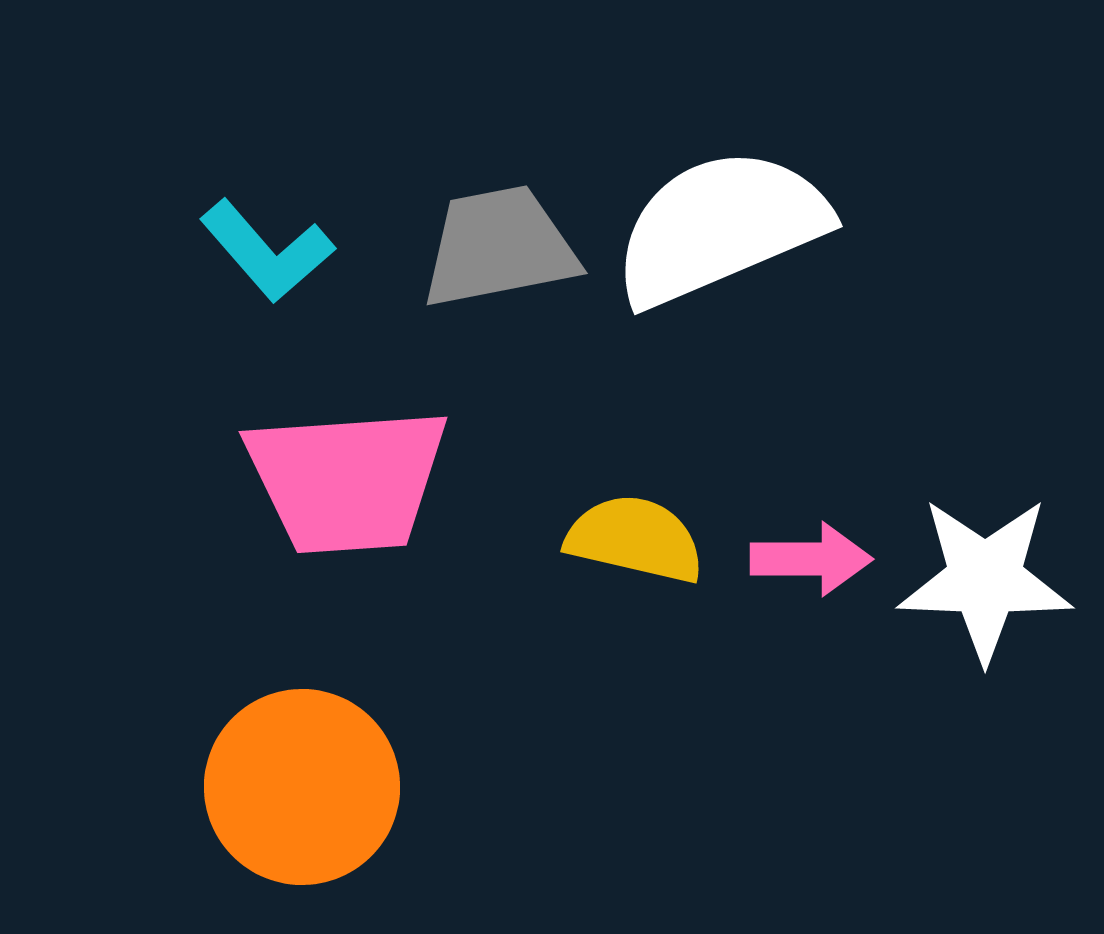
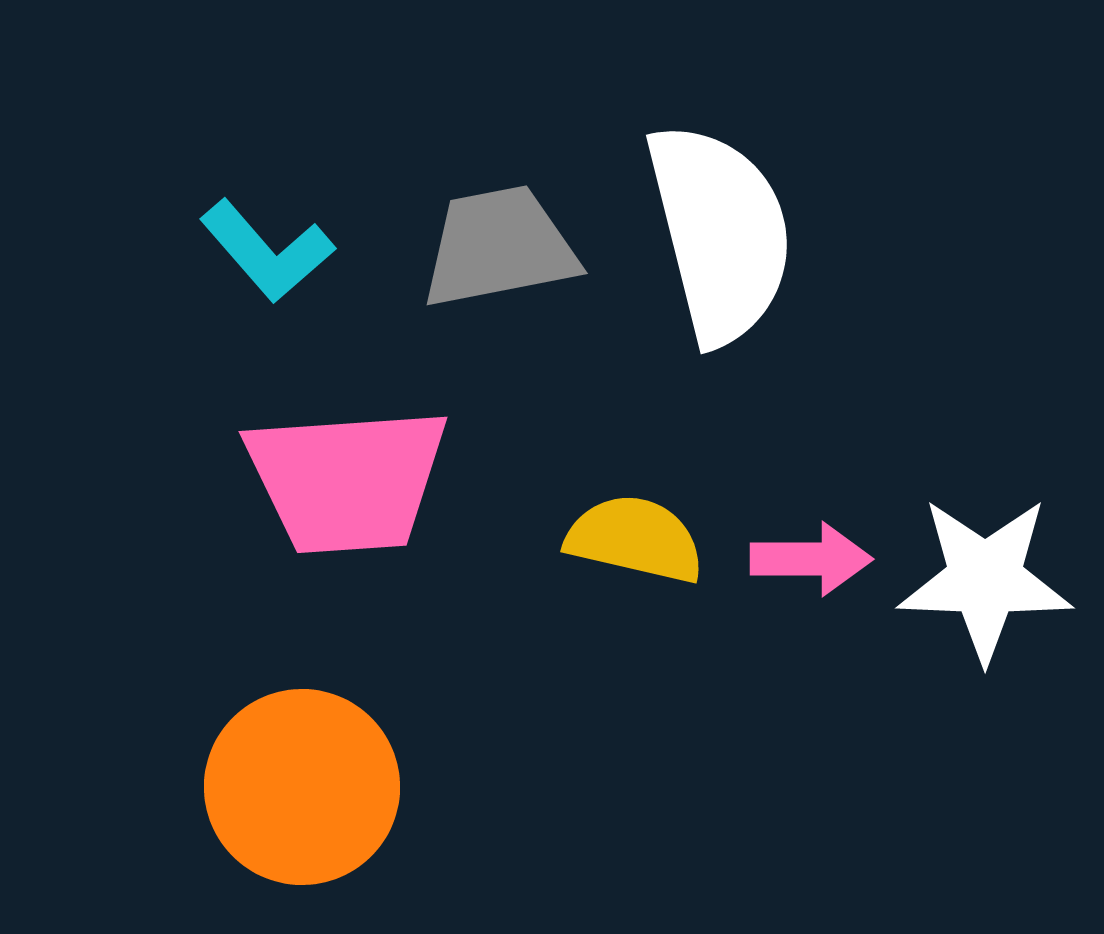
white semicircle: moved 6 px down; rotated 99 degrees clockwise
